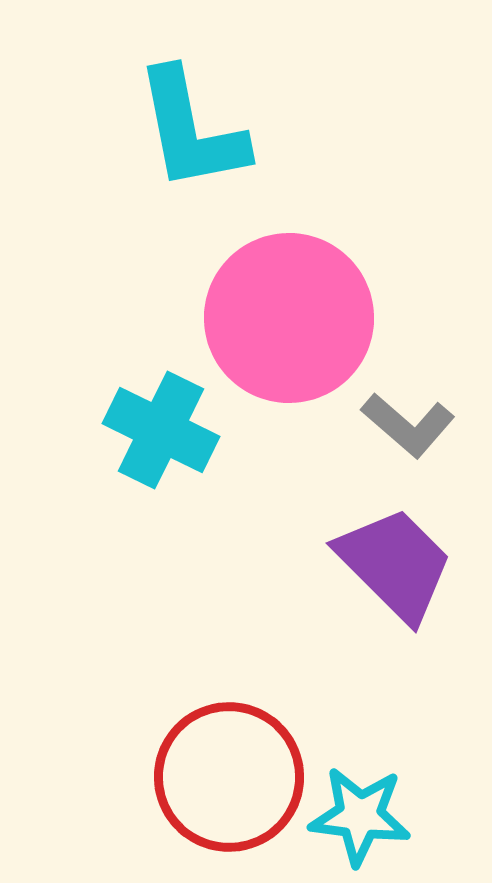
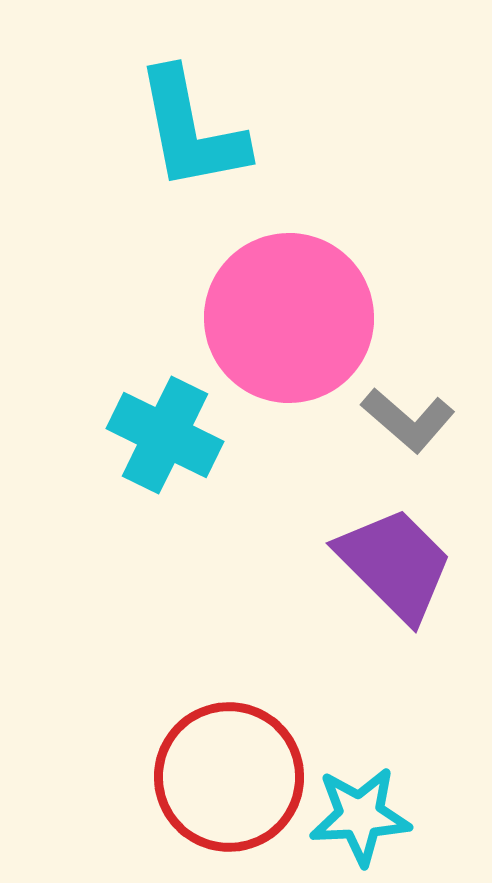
gray L-shape: moved 5 px up
cyan cross: moved 4 px right, 5 px down
cyan star: rotated 10 degrees counterclockwise
